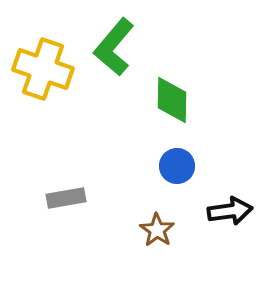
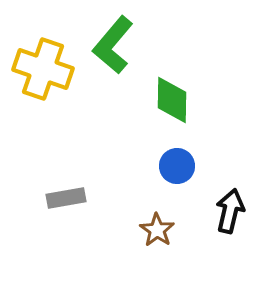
green L-shape: moved 1 px left, 2 px up
black arrow: rotated 69 degrees counterclockwise
